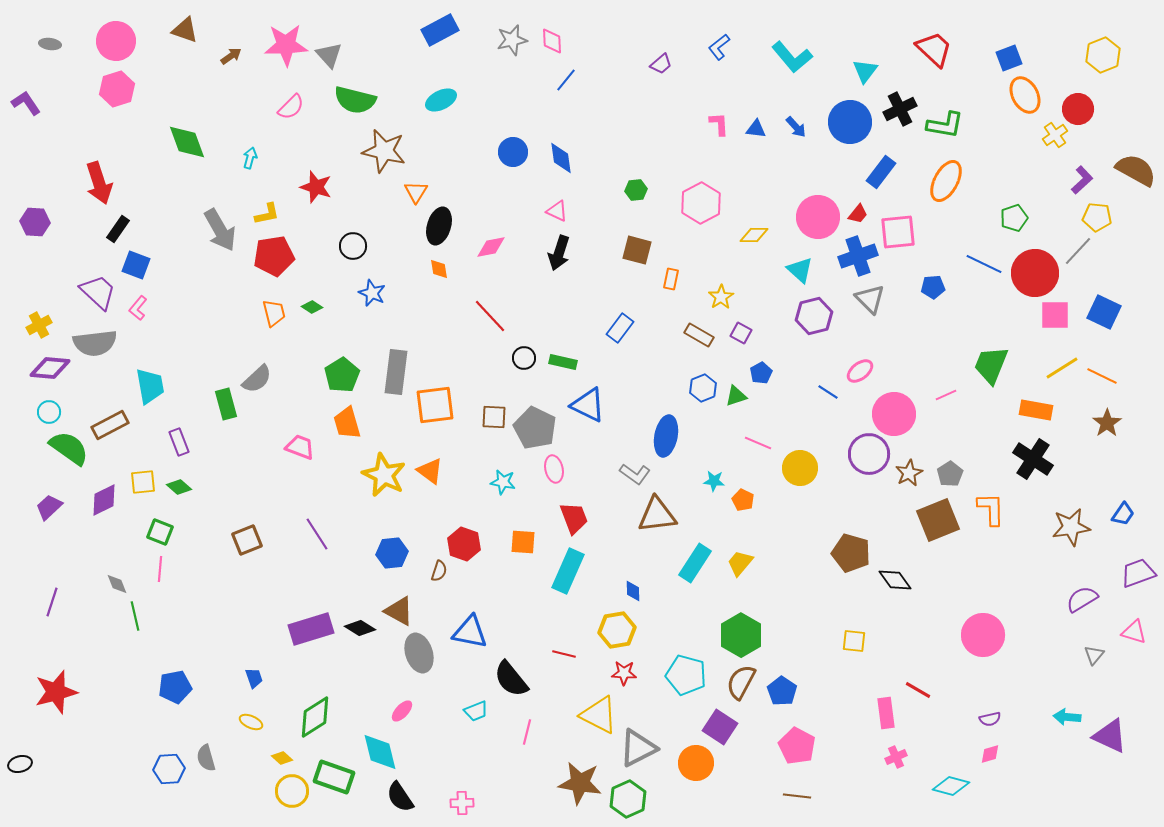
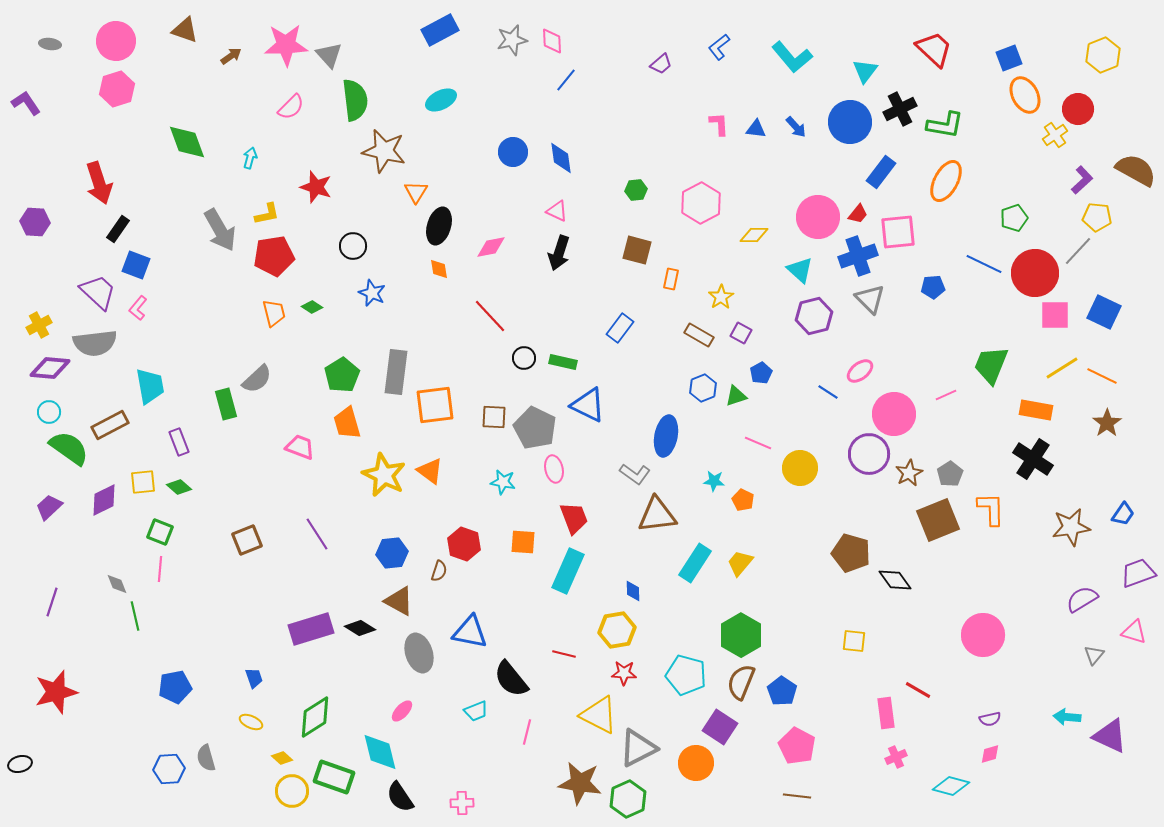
green semicircle at (355, 100): rotated 111 degrees counterclockwise
brown triangle at (399, 611): moved 10 px up
brown semicircle at (741, 682): rotated 6 degrees counterclockwise
